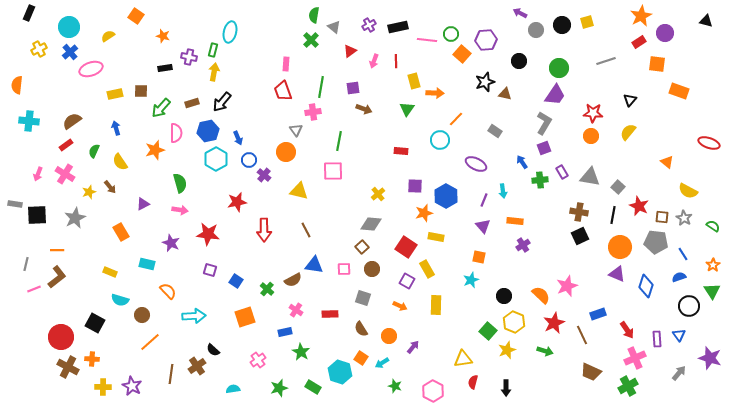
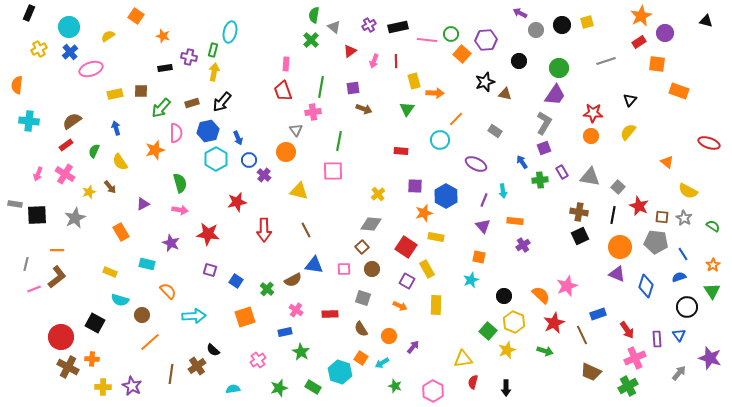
black circle at (689, 306): moved 2 px left, 1 px down
